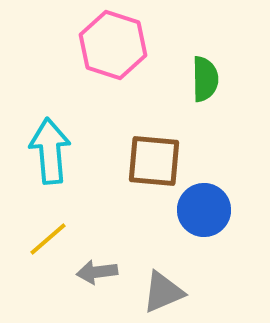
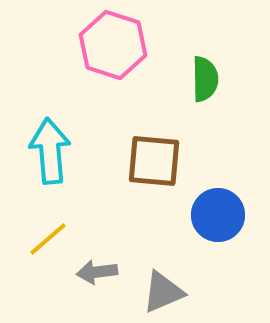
blue circle: moved 14 px right, 5 px down
